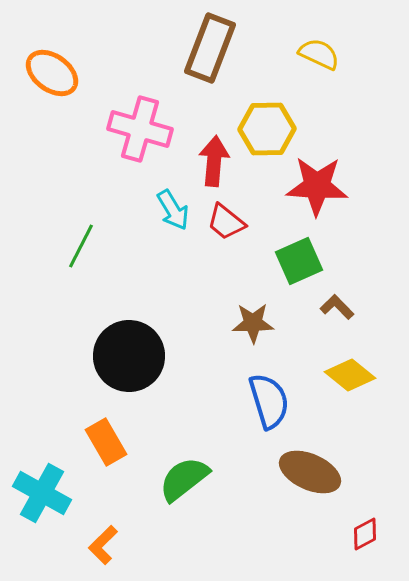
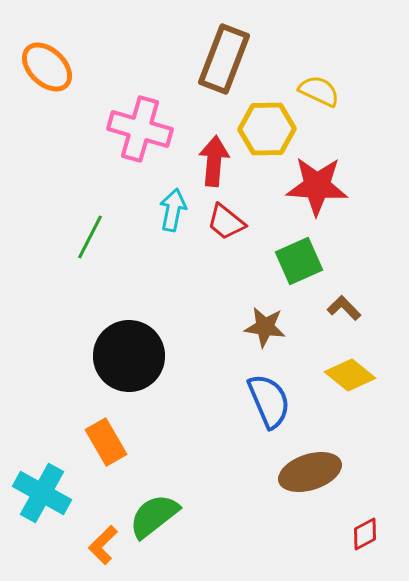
brown rectangle: moved 14 px right, 11 px down
yellow semicircle: moved 37 px down
orange ellipse: moved 5 px left, 6 px up; rotated 8 degrees clockwise
cyan arrow: rotated 138 degrees counterclockwise
green line: moved 9 px right, 9 px up
brown L-shape: moved 7 px right, 1 px down
brown star: moved 12 px right, 4 px down; rotated 9 degrees clockwise
blue semicircle: rotated 6 degrees counterclockwise
brown ellipse: rotated 42 degrees counterclockwise
green semicircle: moved 30 px left, 37 px down
